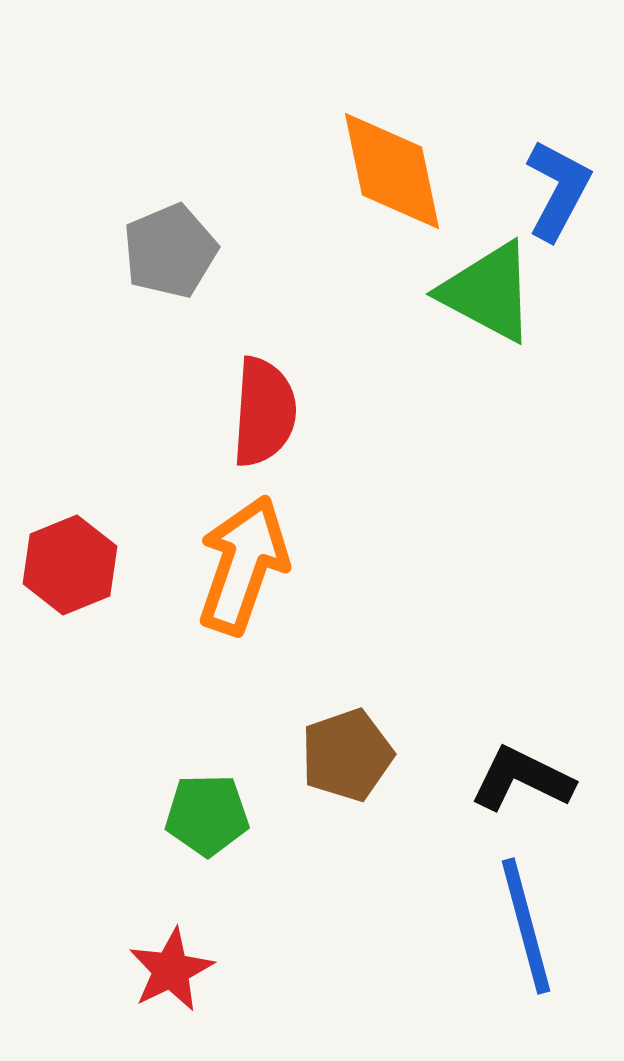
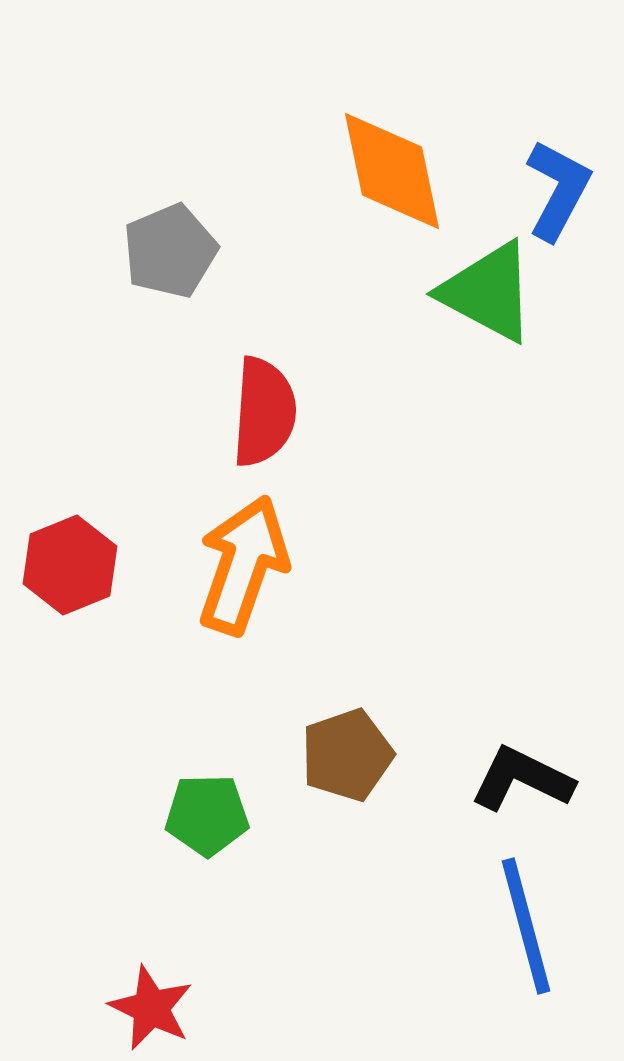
red star: moved 20 px left, 38 px down; rotated 20 degrees counterclockwise
